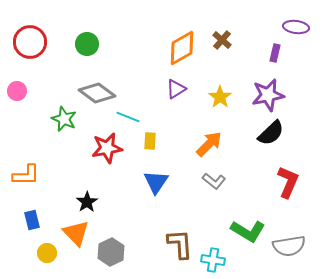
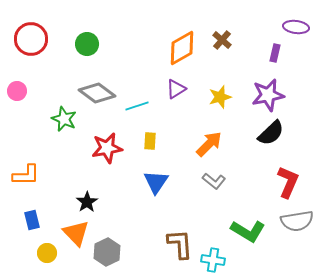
red circle: moved 1 px right, 3 px up
yellow star: rotated 20 degrees clockwise
cyan line: moved 9 px right, 11 px up; rotated 40 degrees counterclockwise
gray semicircle: moved 8 px right, 25 px up
gray hexagon: moved 4 px left
